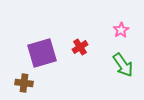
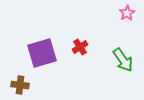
pink star: moved 6 px right, 17 px up
green arrow: moved 5 px up
brown cross: moved 4 px left, 2 px down
